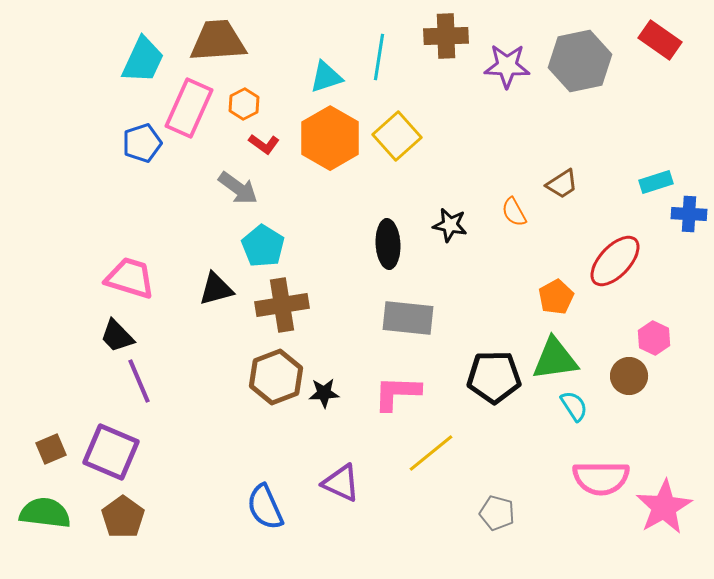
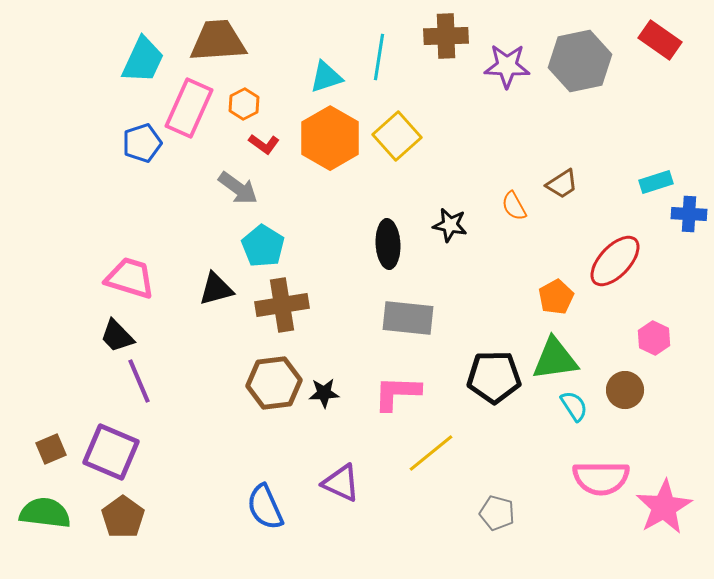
orange semicircle at (514, 212): moved 6 px up
brown circle at (629, 376): moved 4 px left, 14 px down
brown hexagon at (276, 377): moved 2 px left, 6 px down; rotated 14 degrees clockwise
